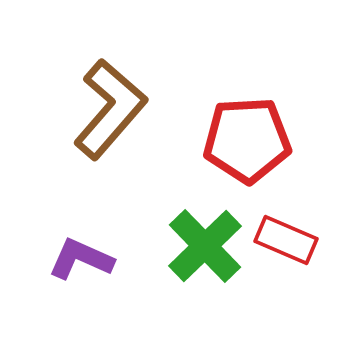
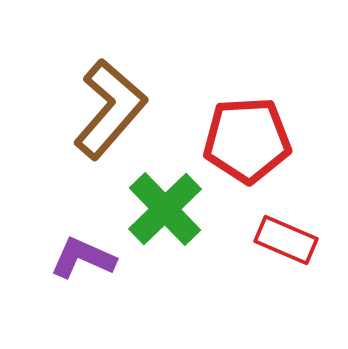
green cross: moved 40 px left, 37 px up
purple L-shape: moved 2 px right, 1 px up
